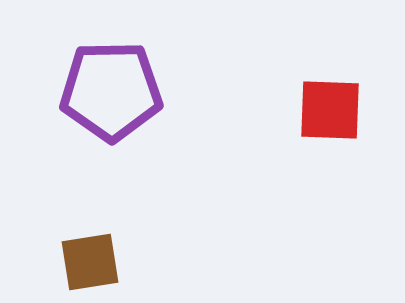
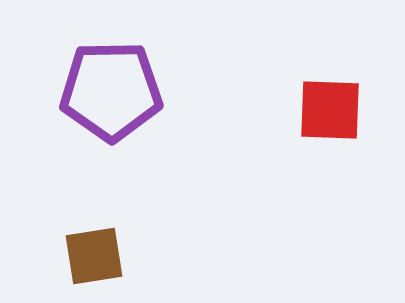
brown square: moved 4 px right, 6 px up
